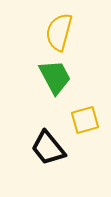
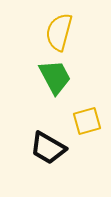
yellow square: moved 2 px right, 1 px down
black trapezoid: rotated 21 degrees counterclockwise
